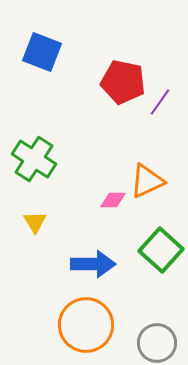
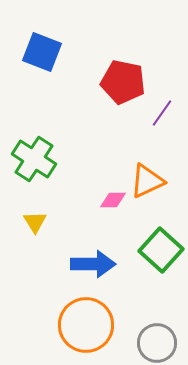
purple line: moved 2 px right, 11 px down
